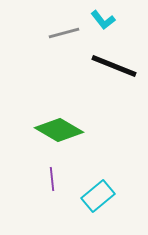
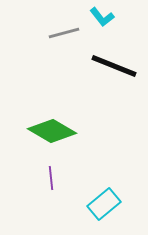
cyan L-shape: moved 1 px left, 3 px up
green diamond: moved 7 px left, 1 px down
purple line: moved 1 px left, 1 px up
cyan rectangle: moved 6 px right, 8 px down
